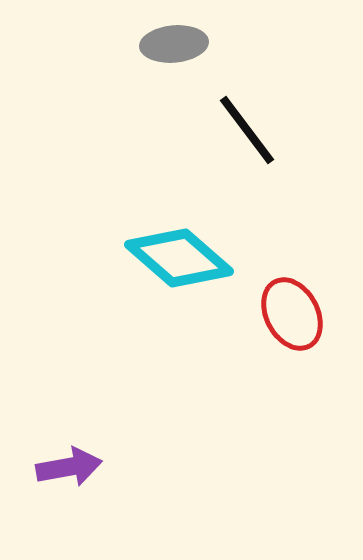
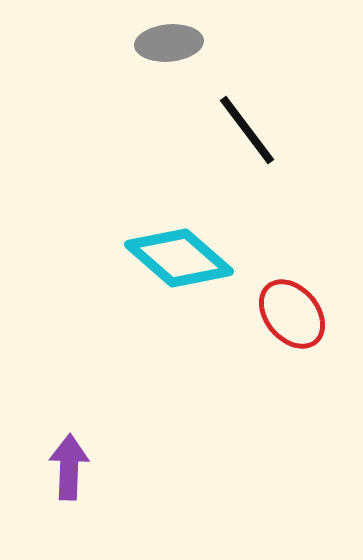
gray ellipse: moved 5 px left, 1 px up
red ellipse: rotated 12 degrees counterclockwise
purple arrow: rotated 78 degrees counterclockwise
